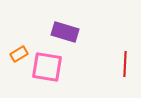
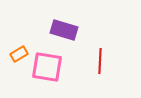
purple rectangle: moved 1 px left, 2 px up
red line: moved 25 px left, 3 px up
